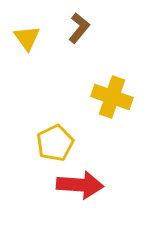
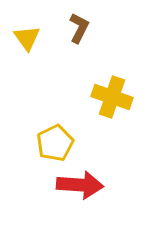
brown L-shape: rotated 12 degrees counterclockwise
